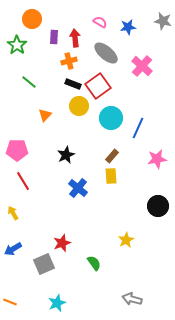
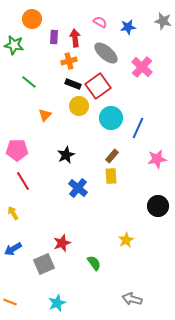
green star: moved 3 px left; rotated 24 degrees counterclockwise
pink cross: moved 1 px down
